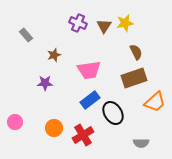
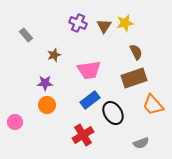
orange trapezoid: moved 2 px left, 3 px down; rotated 90 degrees clockwise
orange circle: moved 7 px left, 23 px up
gray semicircle: rotated 21 degrees counterclockwise
